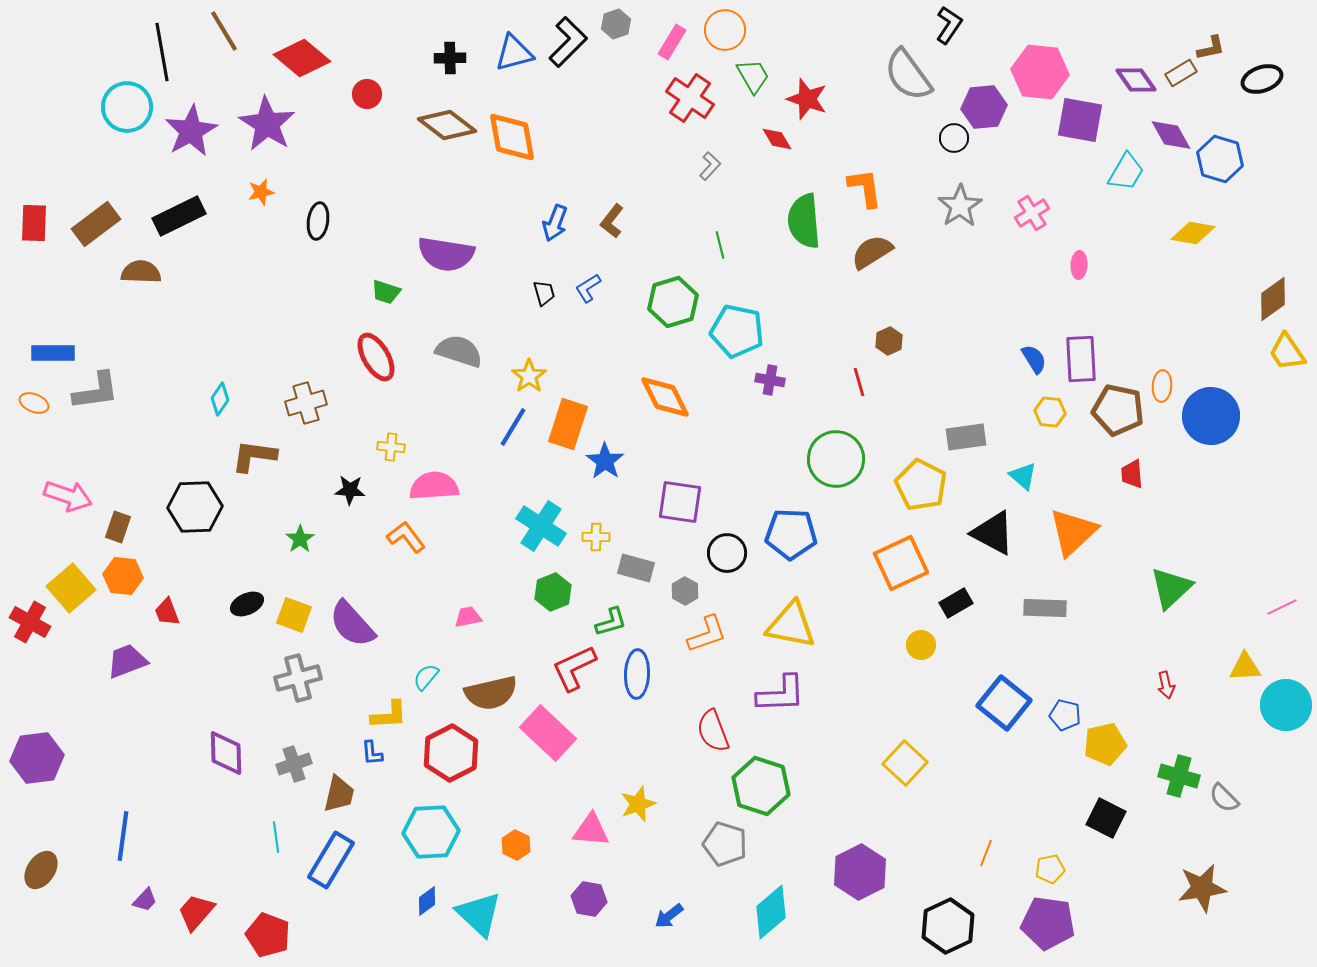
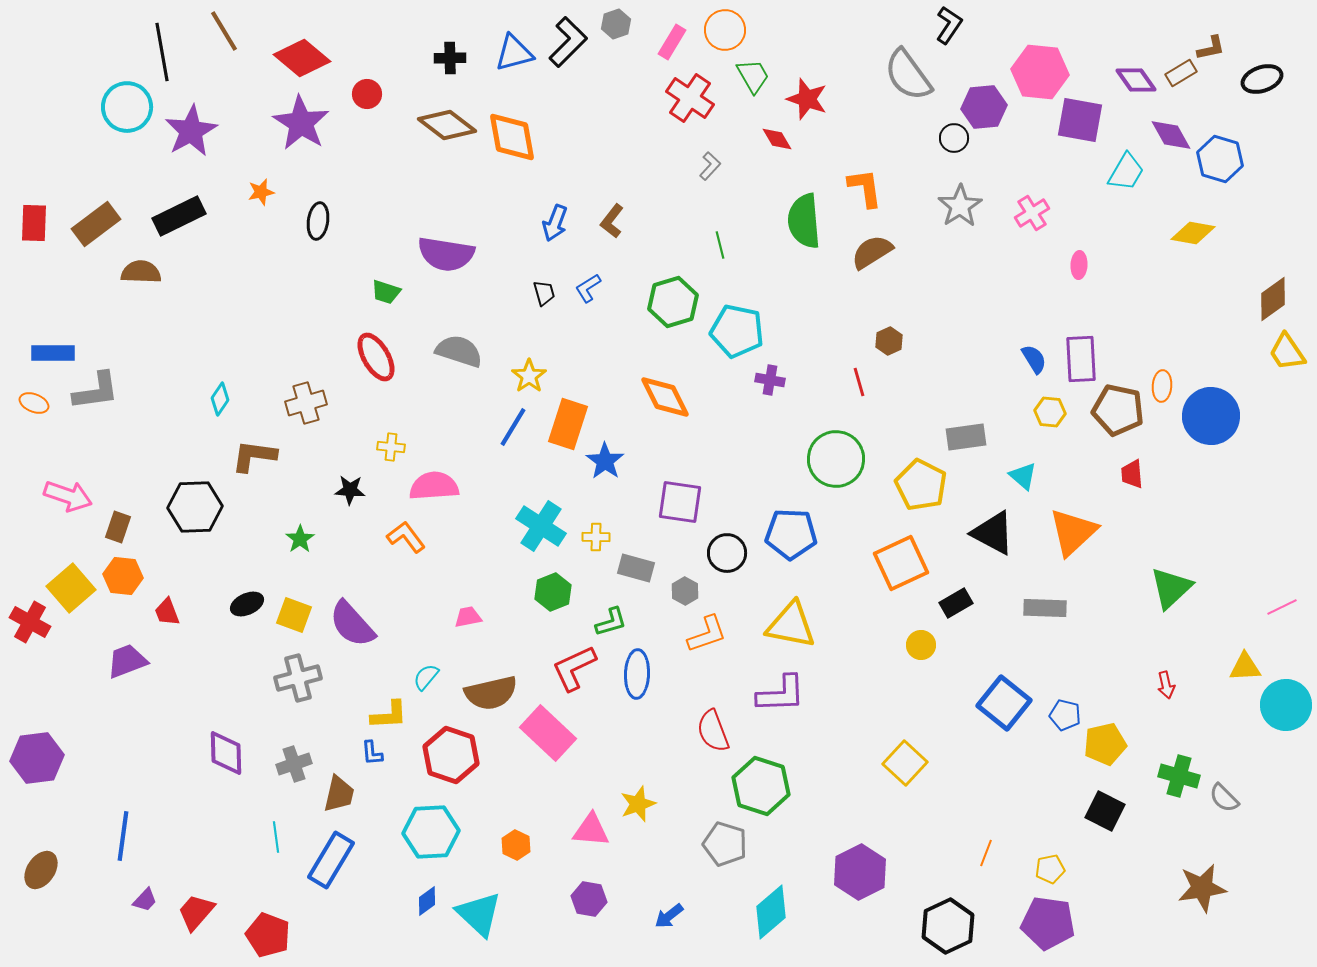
purple star at (267, 124): moved 34 px right, 1 px up
red hexagon at (451, 753): moved 2 px down; rotated 14 degrees counterclockwise
black square at (1106, 818): moved 1 px left, 7 px up
